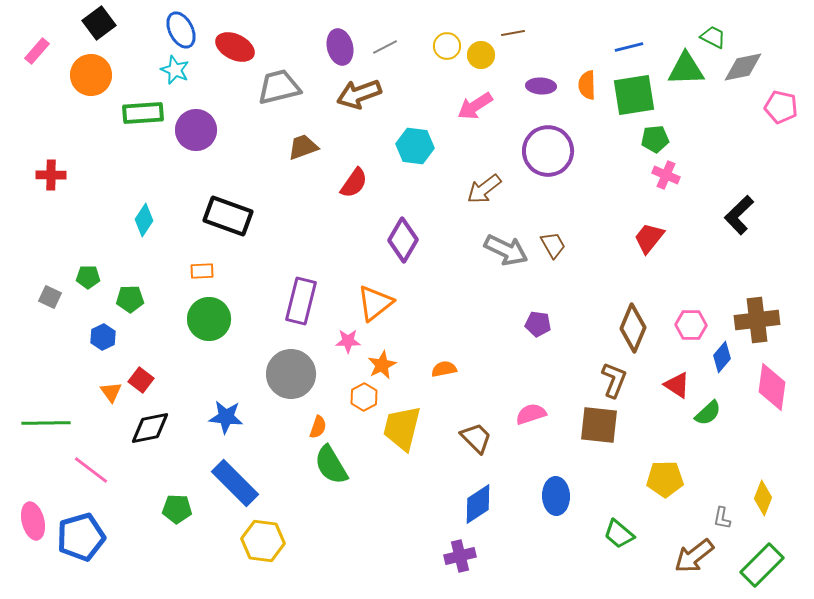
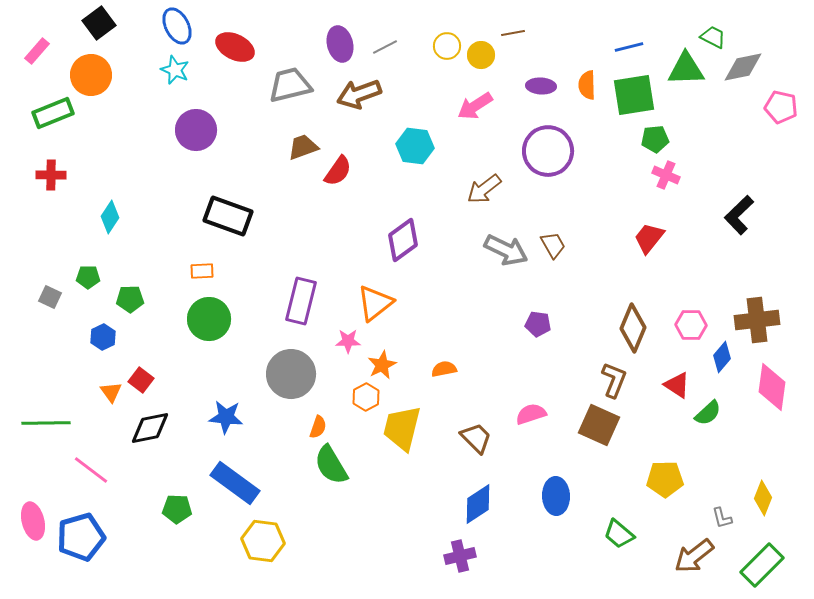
blue ellipse at (181, 30): moved 4 px left, 4 px up
purple ellipse at (340, 47): moved 3 px up
gray trapezoid at (279, 87): moved 11 px right, 2 px up
green rectangle at (143, 113): moved 90 px left; rotated 18 degrees counterclockwise
red semicircle at (354, 183): moved 16 px left, 12 px up
cyan diamond at (144, 220): moved 34 px left, 3 px up
purple diamond at (403, 240): rotated 24 degrees clockwise
orange hexagon at (364, 397): moved 2 px right
brown square at (599, 425): rotated 18 degrees clockwise
blue rectangle at (235, 483): rotated 9 degrees counterclockwise
gray L-shape at (722, 518): rotated 25 degrees counterclockwise
